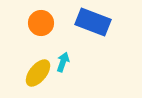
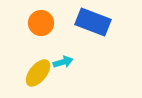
cyan arrow: rotated 54 degrees clockwise
